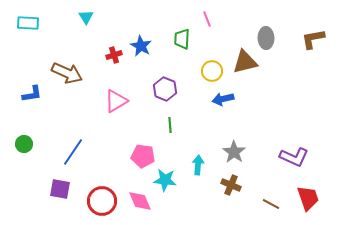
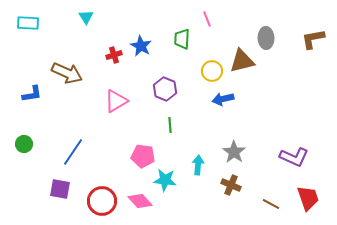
brown triangle: moved 3 px left, 1 px up
pink diamond: rotated 20 degrees counterclockwise
